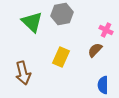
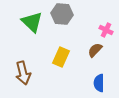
gray hexagon: rotated 15 degrees clockwise
blue semicircle: moved 4 px left, 2 px up
